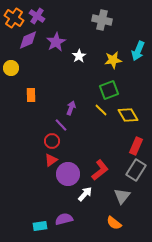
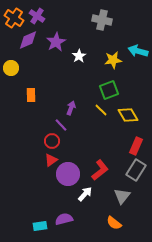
cyan arrow: rotated 84 degrees clockwise
